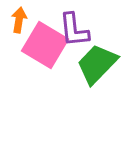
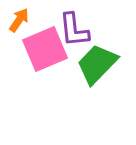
orange arrow: rotated 25 degrees clockwise
pink square: moved 4 px down; rotated 36 degrees clockwise
